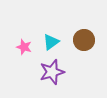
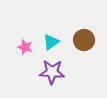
pink star: moved 1 px right
purple star: rotated 20 degrees clockwise
